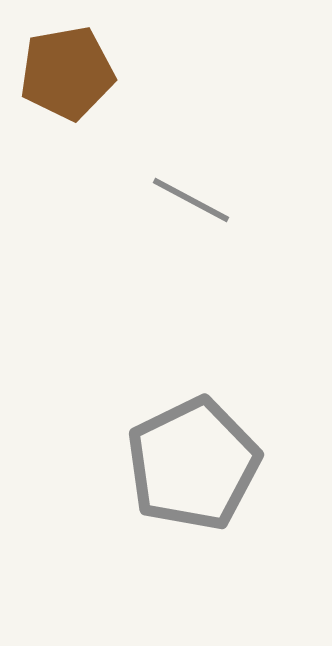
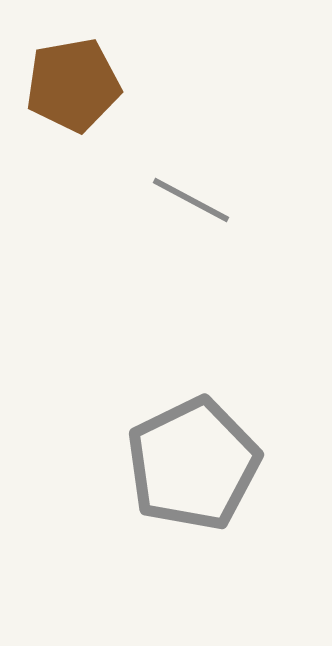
brown pentagon: moved 6 px right, 12 px down
